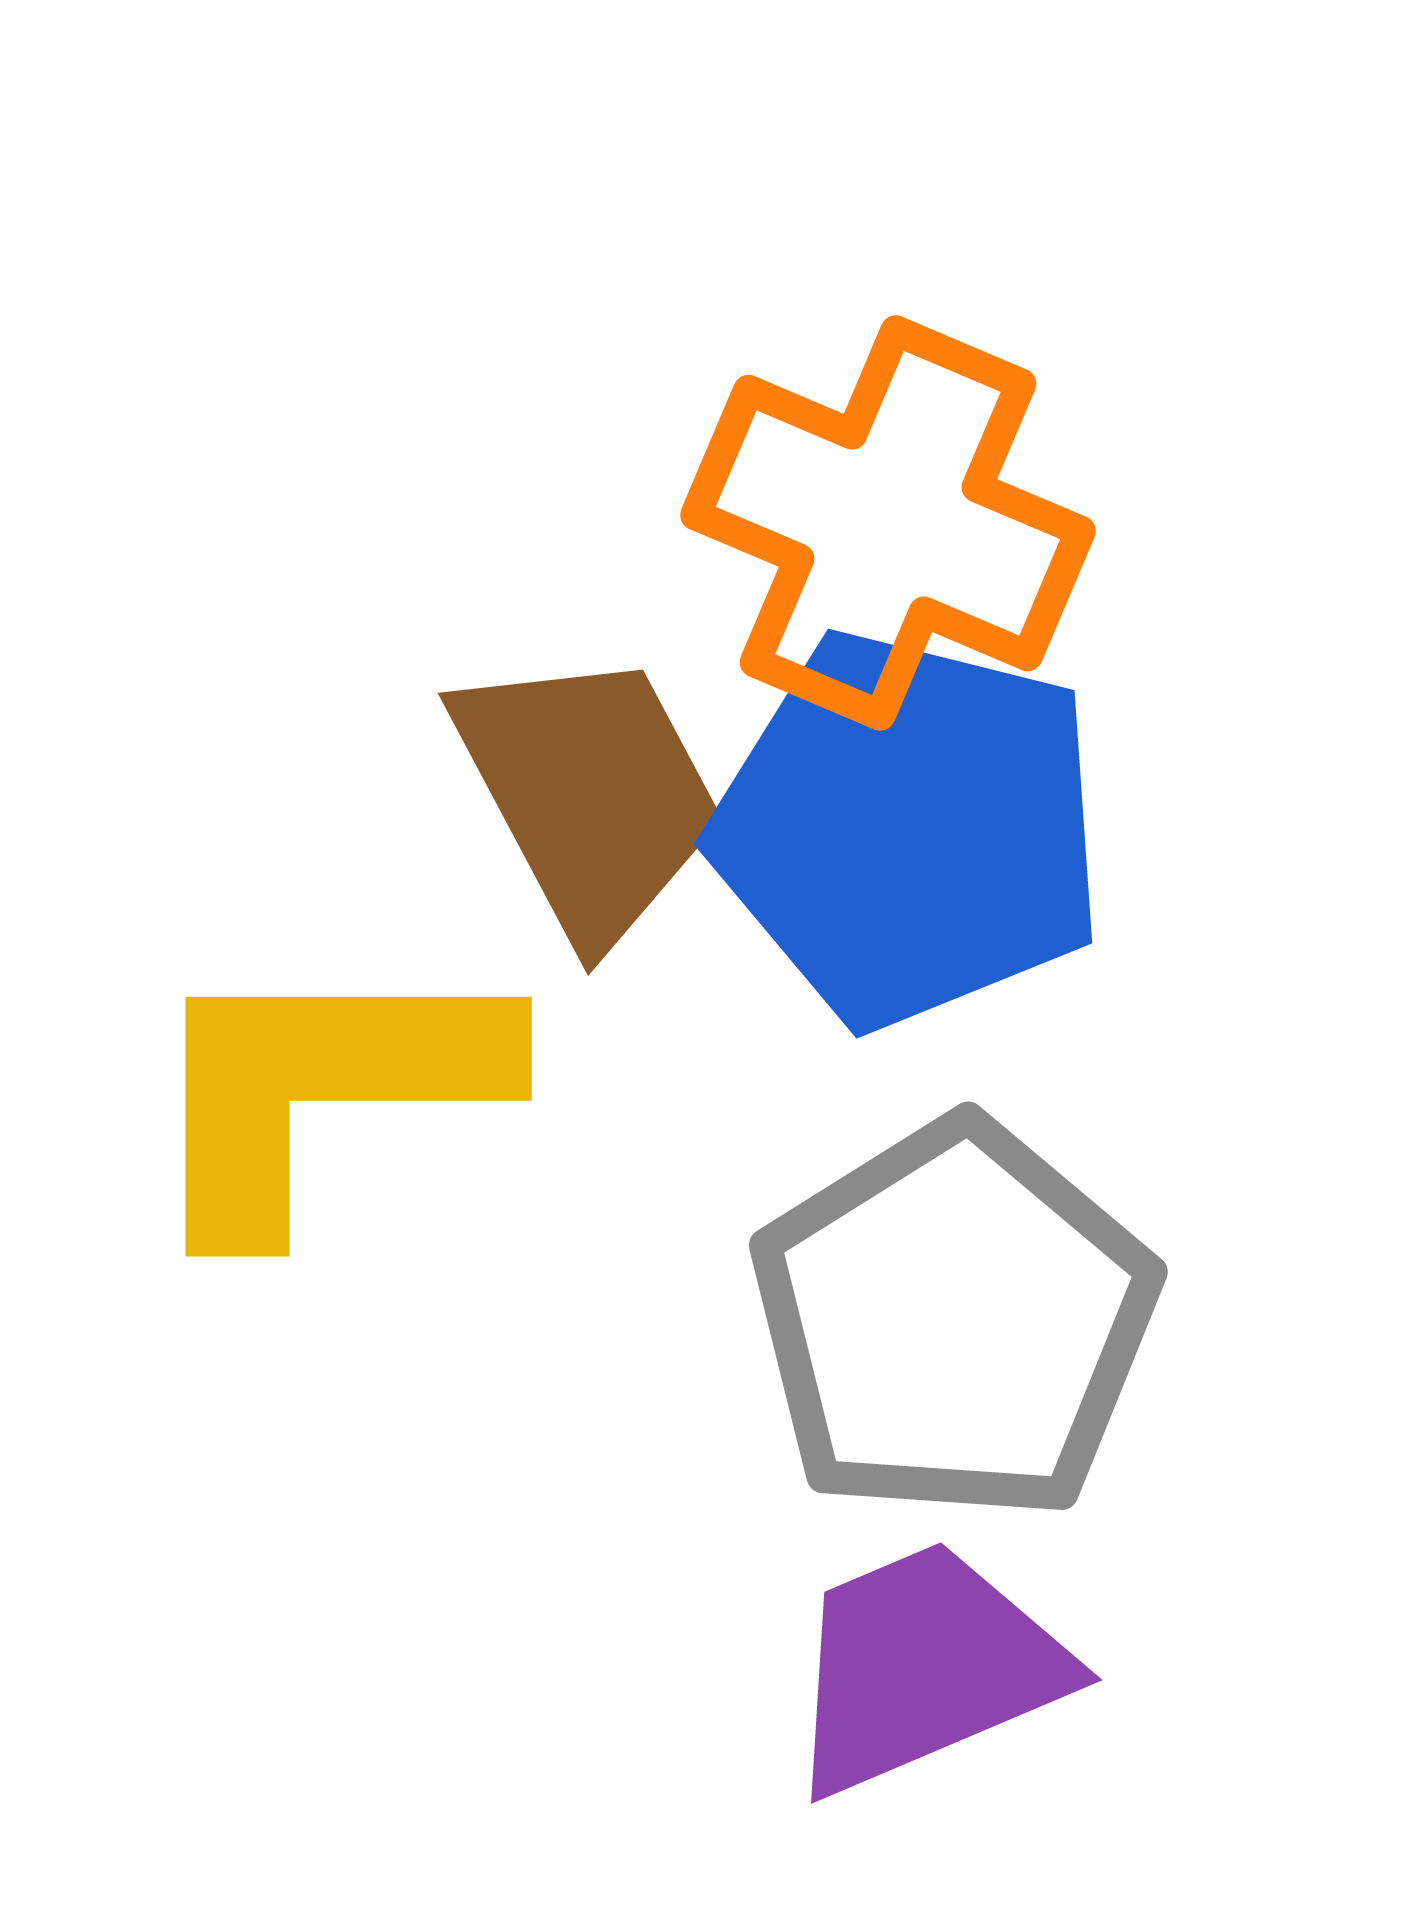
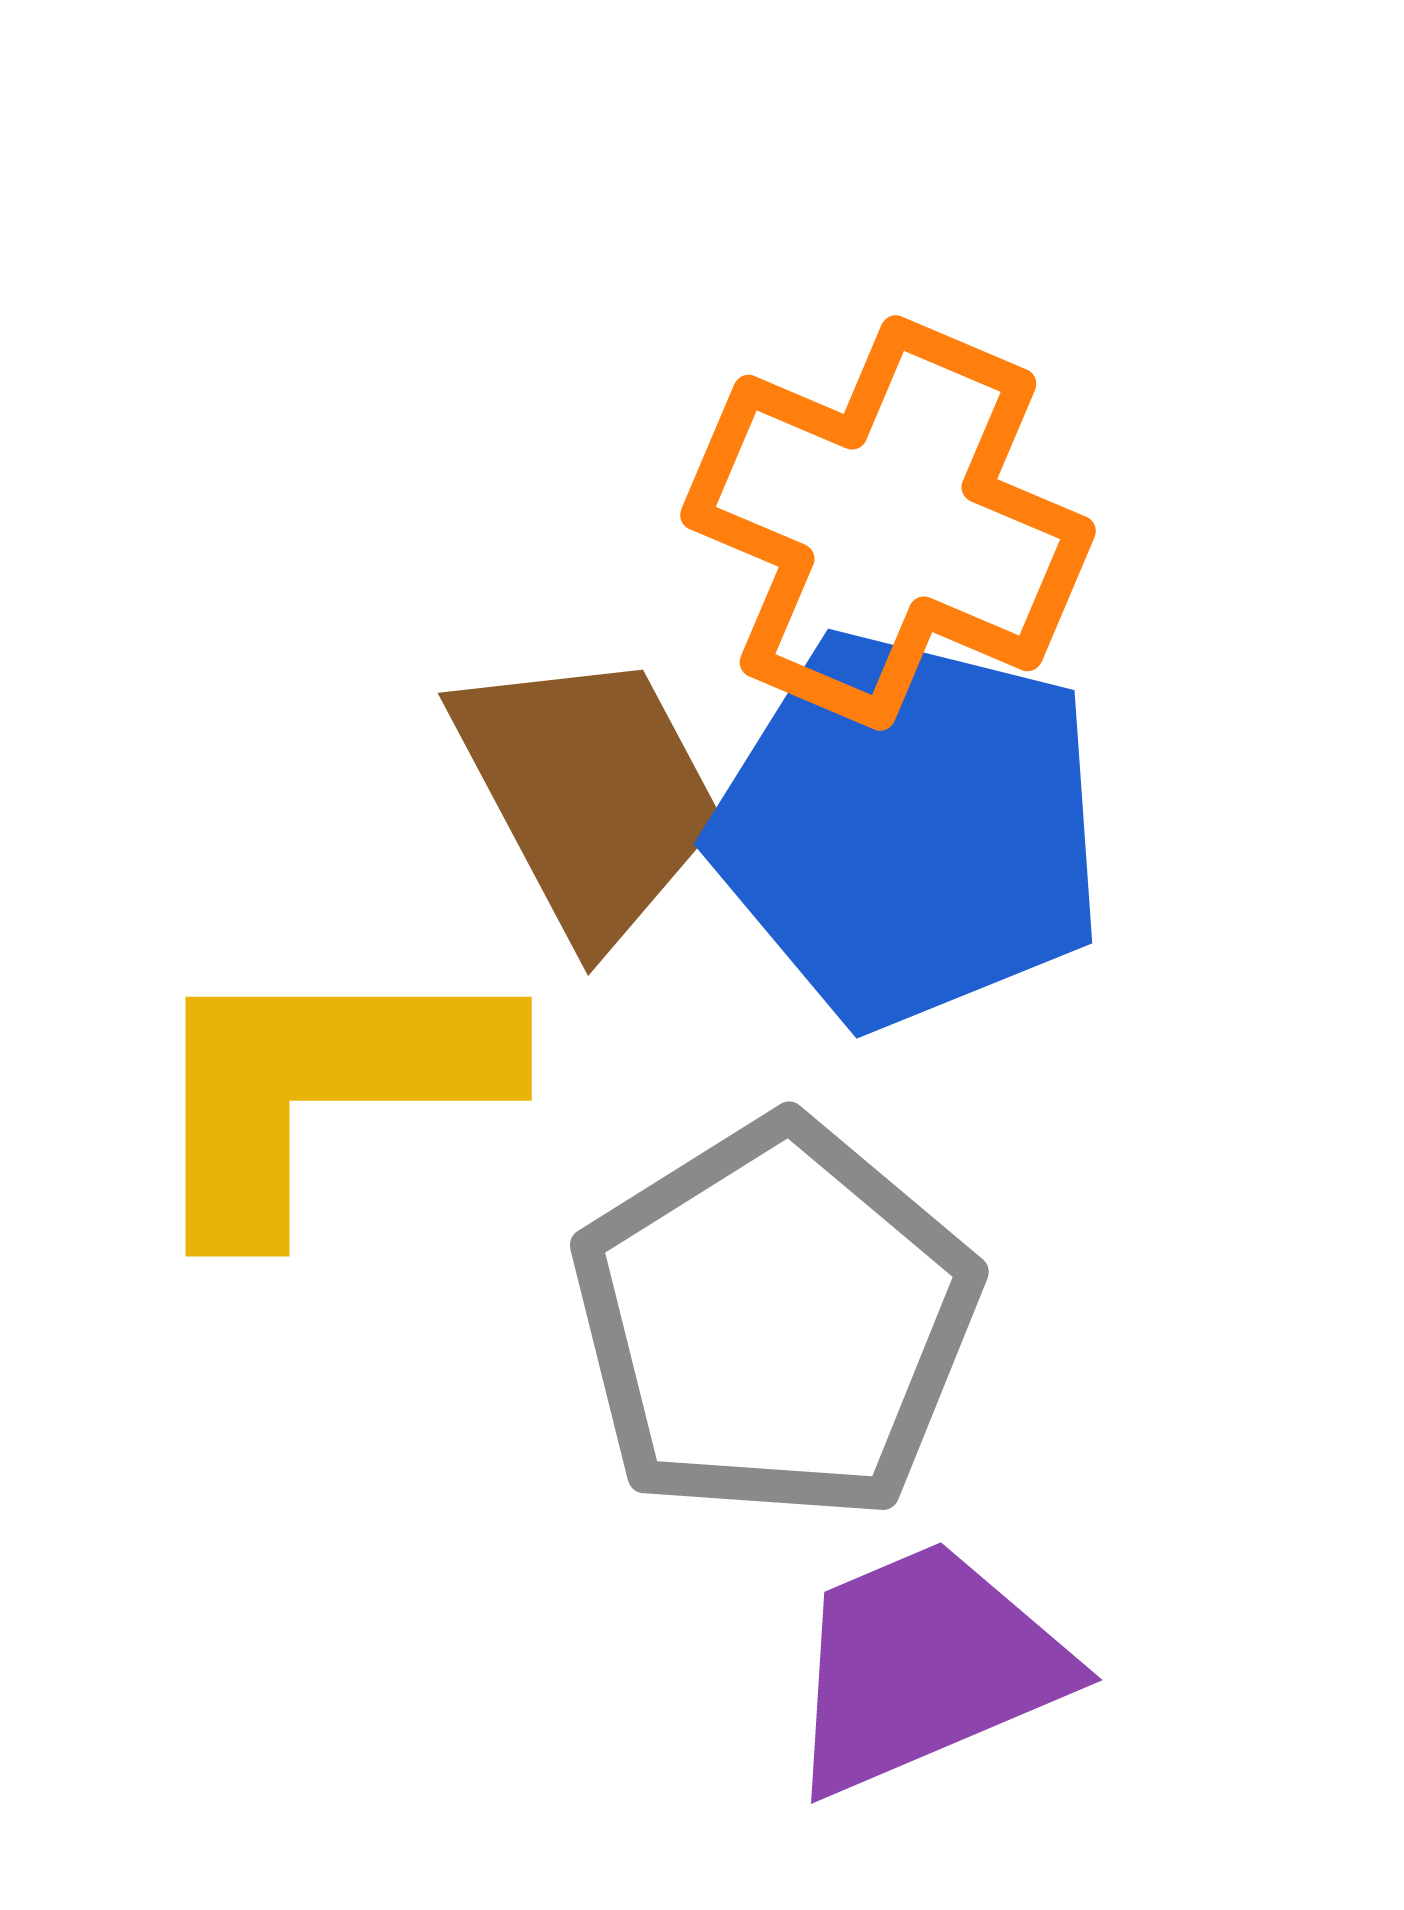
gray pentagon: moved 179 px left
